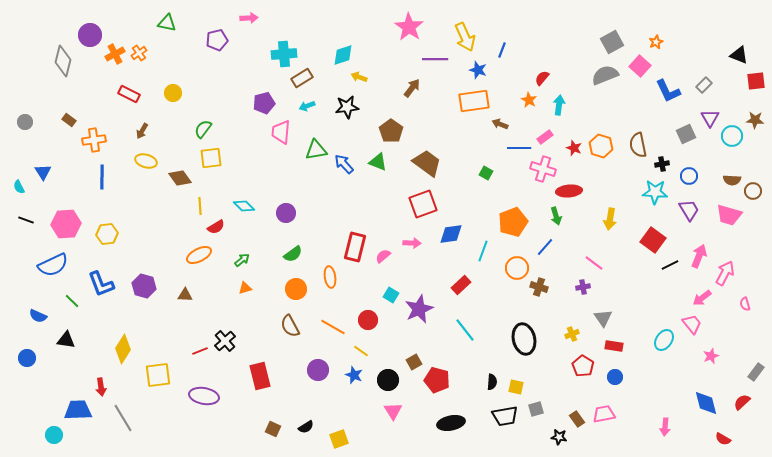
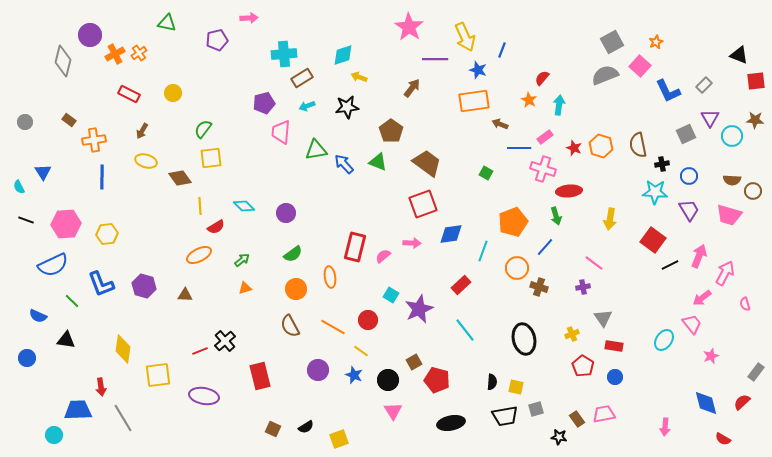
yellow diamond at (123, 349): rotated 24 degrees counterclockwise
